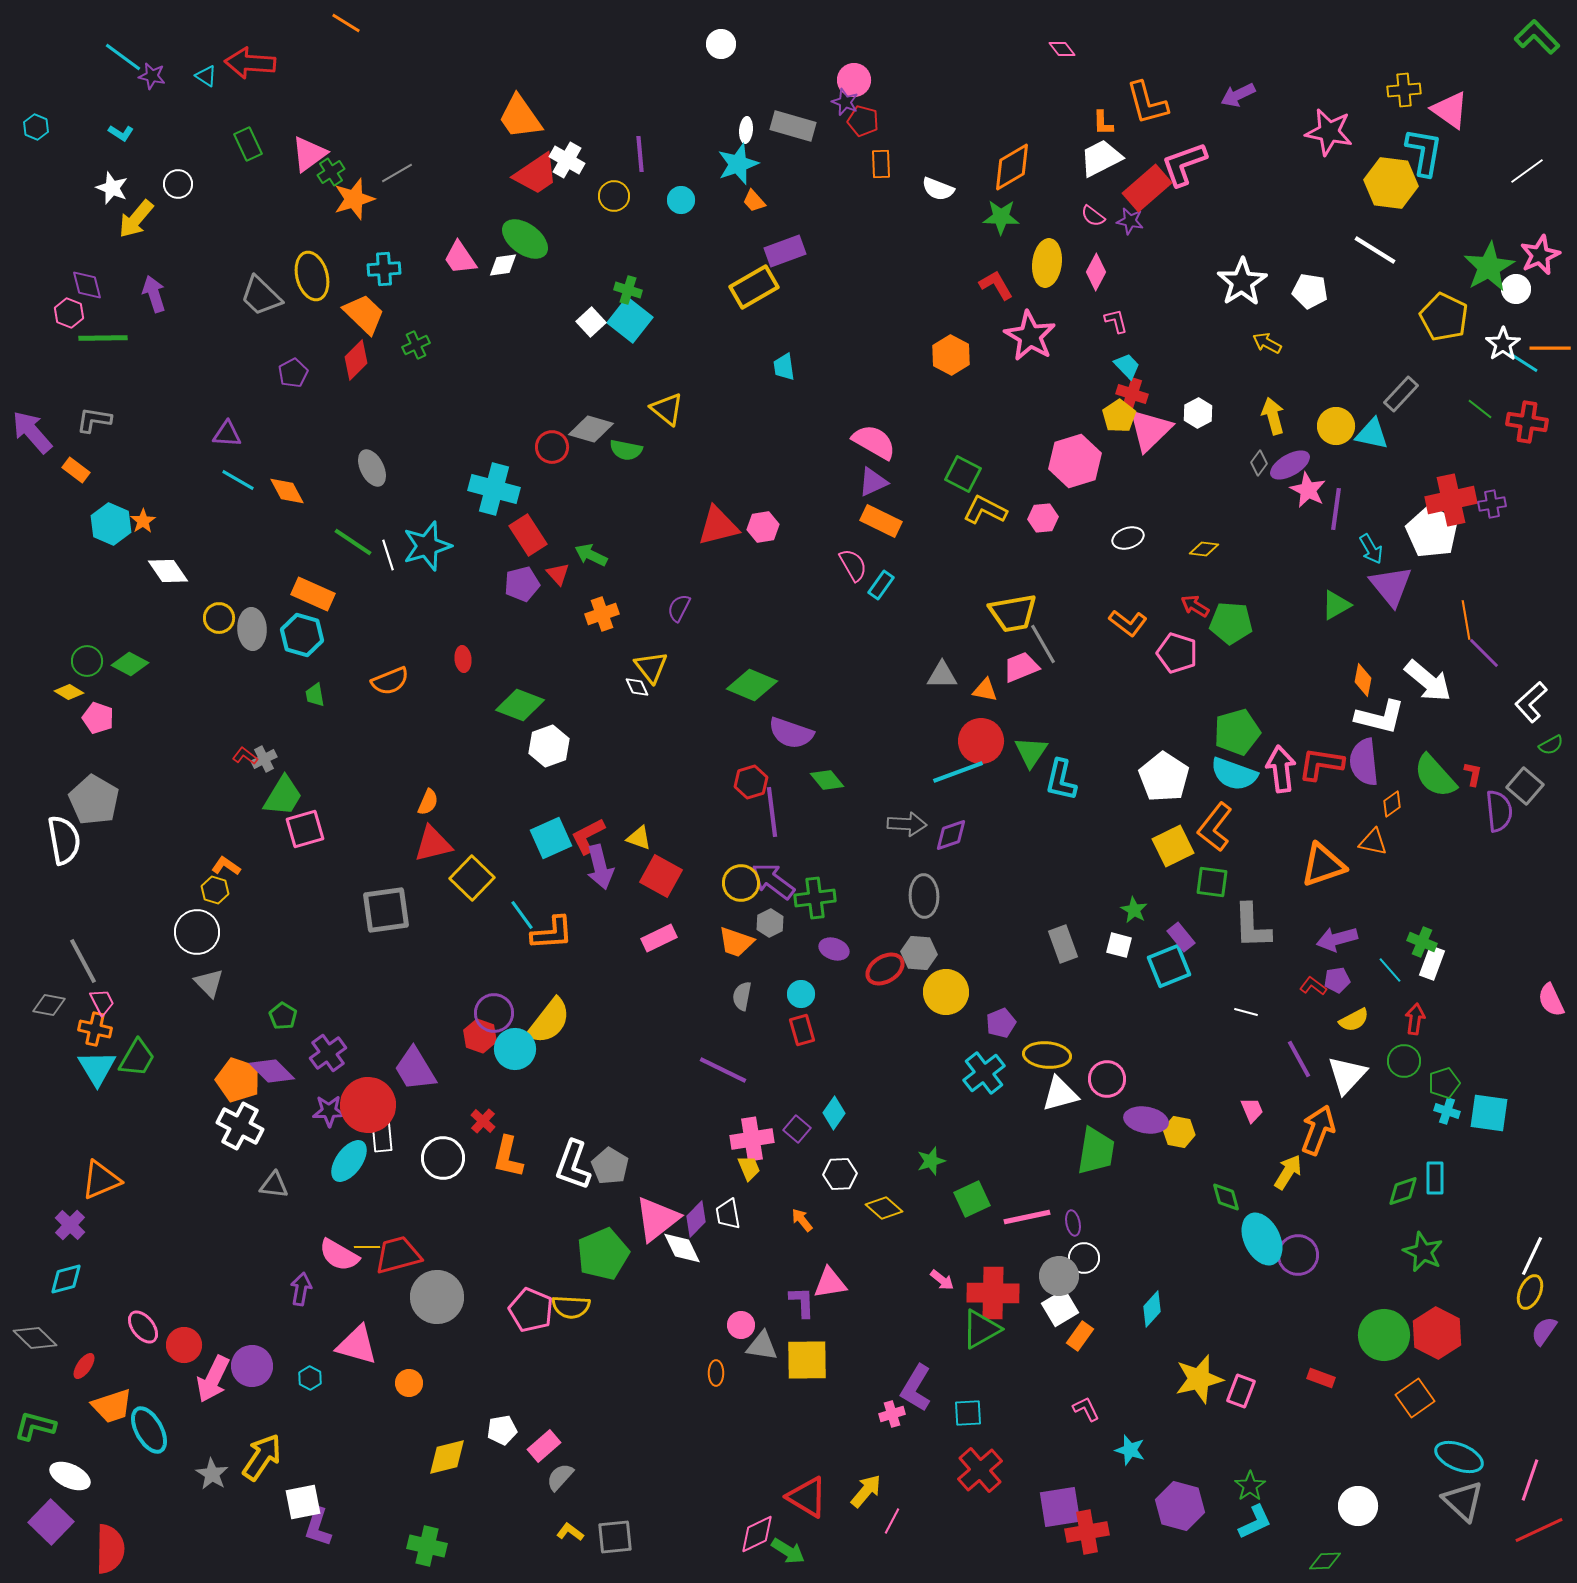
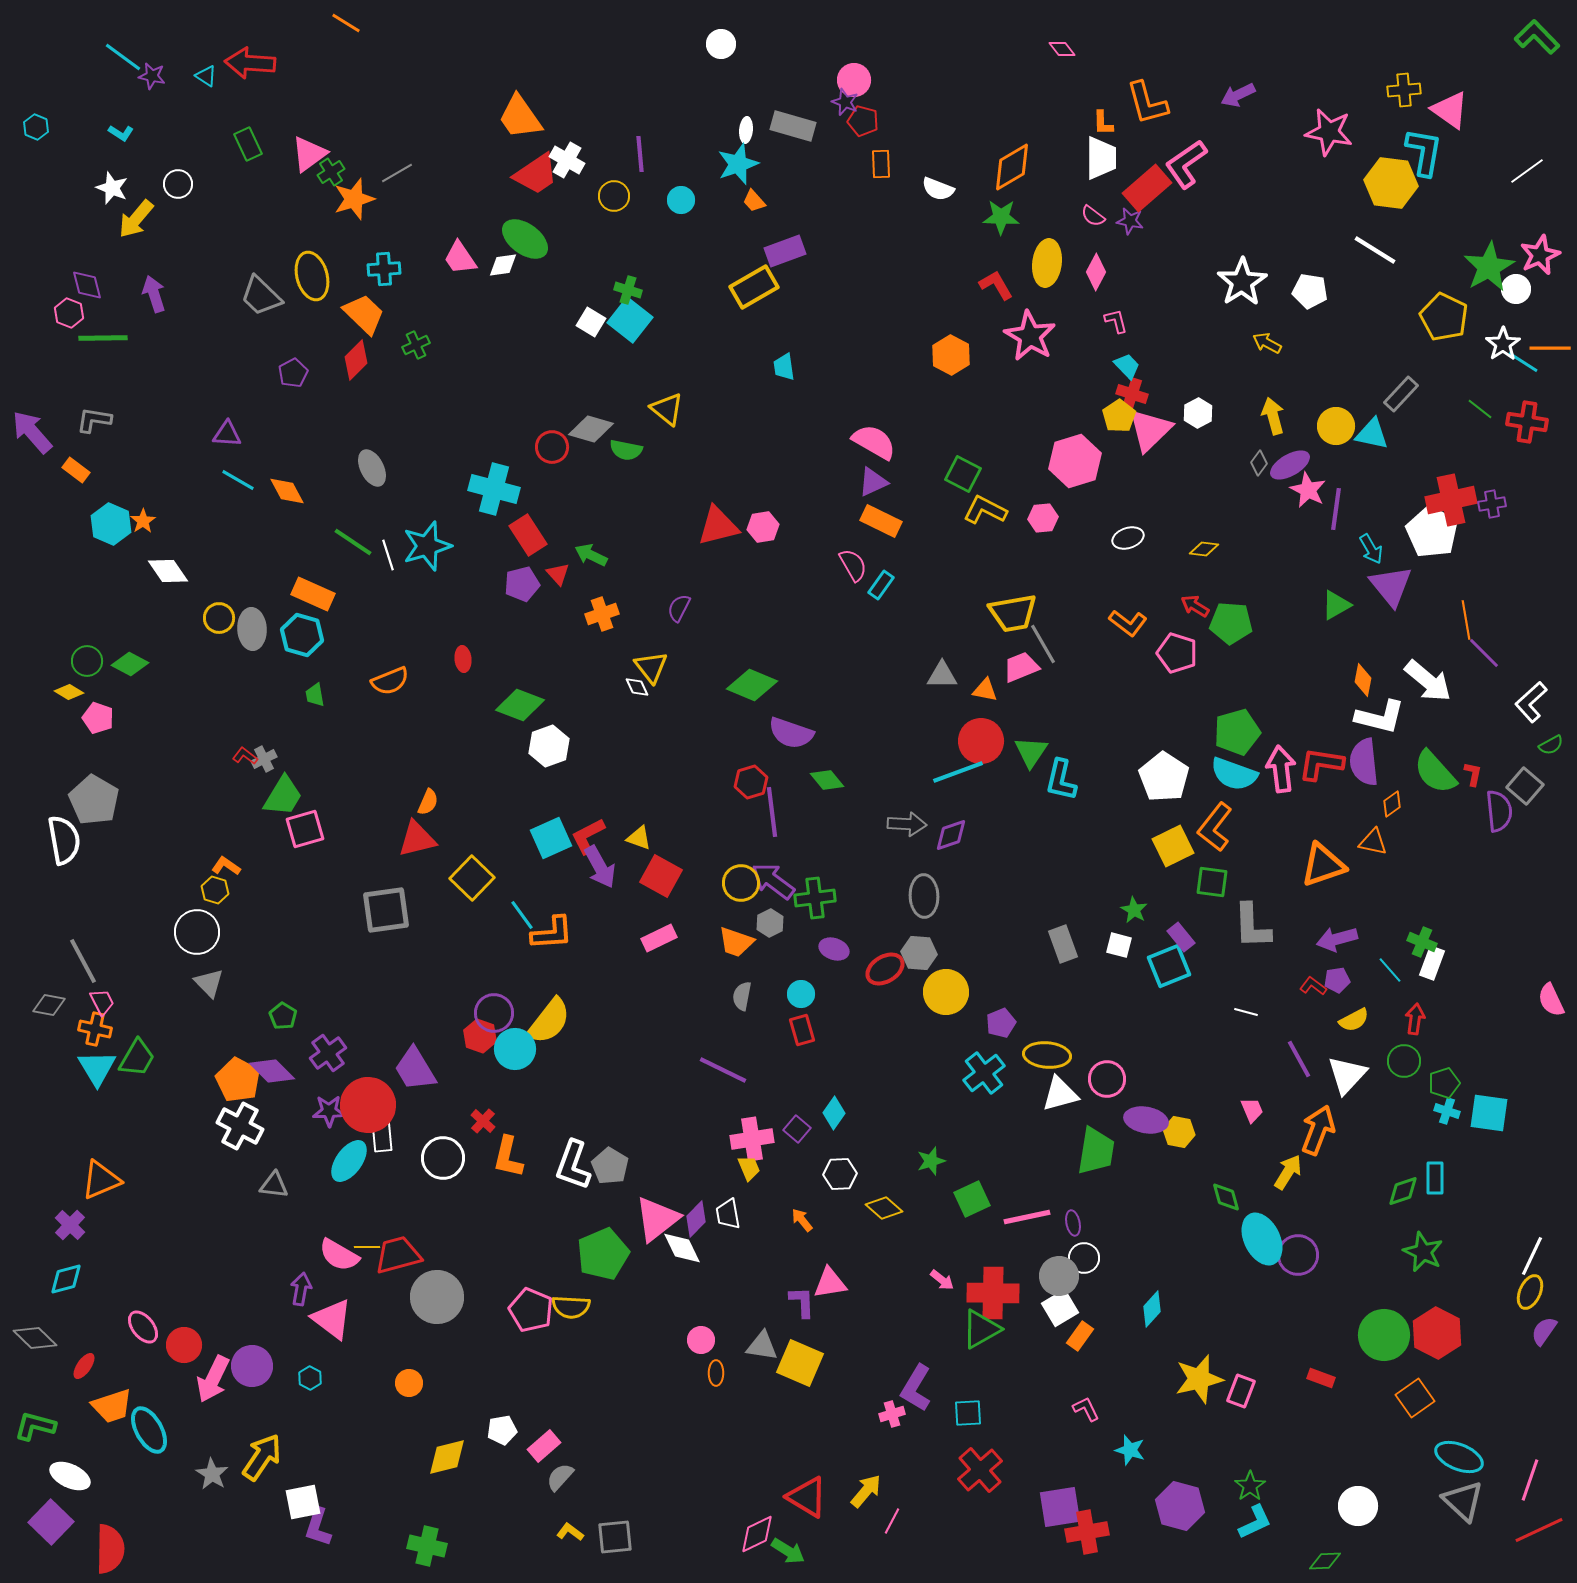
white trapezoid at (1101, 158): rotated 117 degrees clockwise
pink L-shape at (1184, 164): moved 2 px right; rotated 15 degrees counterclockwise
white square at (591, 322): rotated 16 degrees counterclockwise
green semicircle at (1435, 776): moved 4 px up
red triangle at (433, 844): moved 16 px left, 5 px up
purple arrow at (600, 867): rotated 15 degrees counterclockwise
orange pentagon at (238, 1080): rotated 9 degrees clockwise
pink circle at (741, 1325): moved 40 px left, 15 px down
pink triangle at (357, 1345): moved 25 px left, 26 px up; rotated 21 degrees clockwise
yellow square at (807, 1360): moved 7 px left, 3 px down; rotated 24 degrees clockwise
